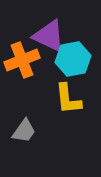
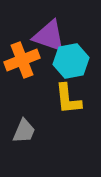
purple triangle: rotated 6 degrees counterclockwise
cyan hexagon: moved 2 px left, 2 px down
gray trapezoid: rotated 12 degrees counterclockwise
